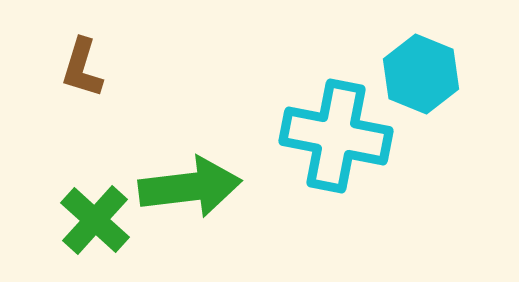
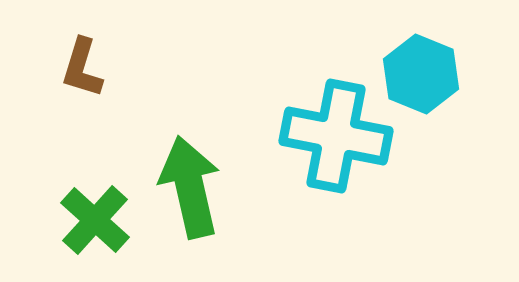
green arrow: rotated 96 degrees counterclockwise
